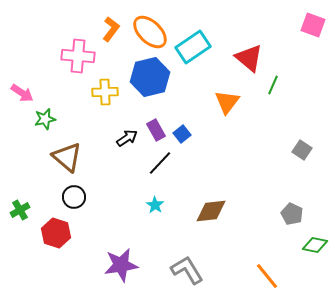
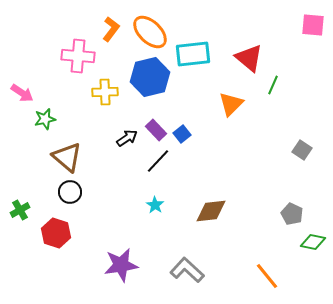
pink square: rotated 15 degrees counterclockwise
cyan rectangle: moved 7 px down; rotated 28 degrees clockwise
orange triangle: moved 4 px right, 2 px down; rotated 8 degrees clockwise
purple rectangle: rotated 15 degrees counterclockwise
black line: moved 2 px left, 2 px up
black circle: moved 4 px left, 5 px up
green diamond: moved 2 px left, 3 px up
gray L-shape: rotated 16 degrees counterclockwise
